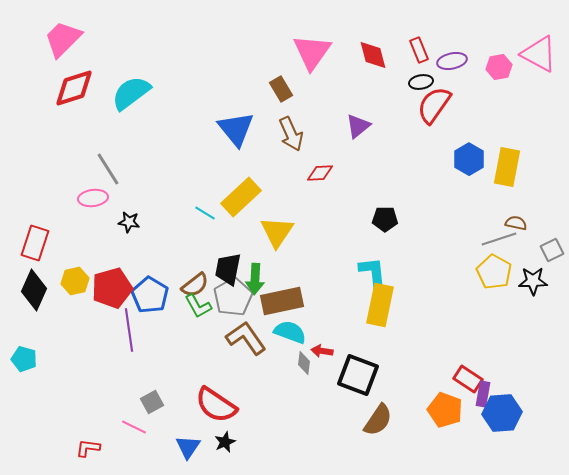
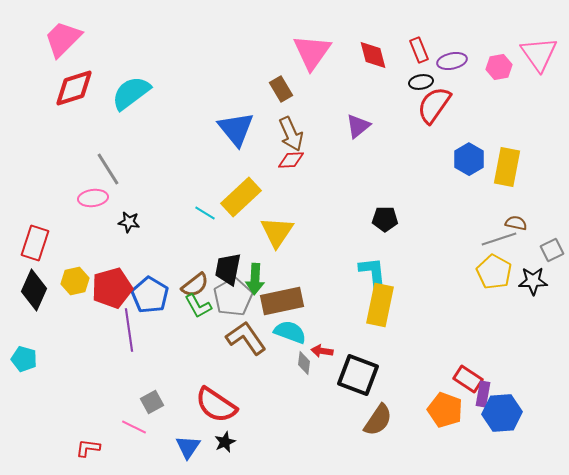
pink triangle at (539, 54): rotated 27 degrees clockwise
red diamond at (320, 173): moved 29 px left, 13 px up
